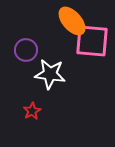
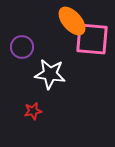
pink square: moved 2 px up
purple circle: moved 4 px left, 3 px up
red star: moved 1 px right; rotated 18 degrees clockwise
